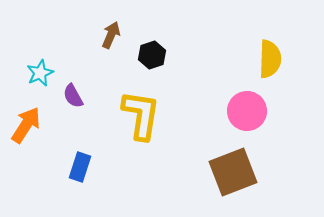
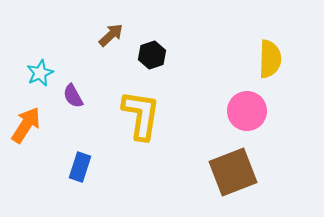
brown arrow: rotated 24 degrees clockwise
